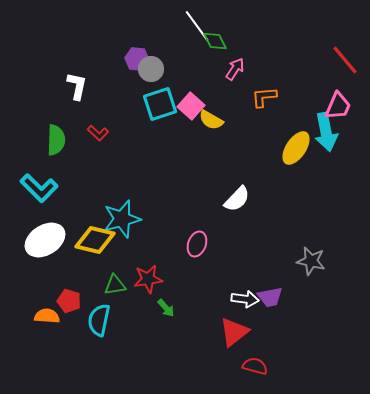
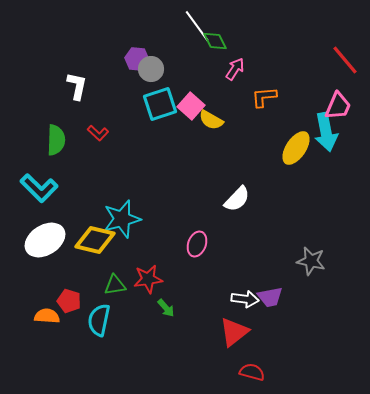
red semicircle: moved 3 px left, 6 px down
